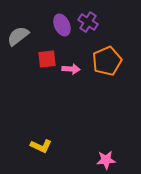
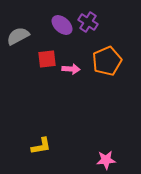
purple ellipse: rotated 25 degrees counterclockwise
gray semicircle: rotated 10 degrees clockwise
yellow L-shape: rotated 35 degrees counterclockwise
